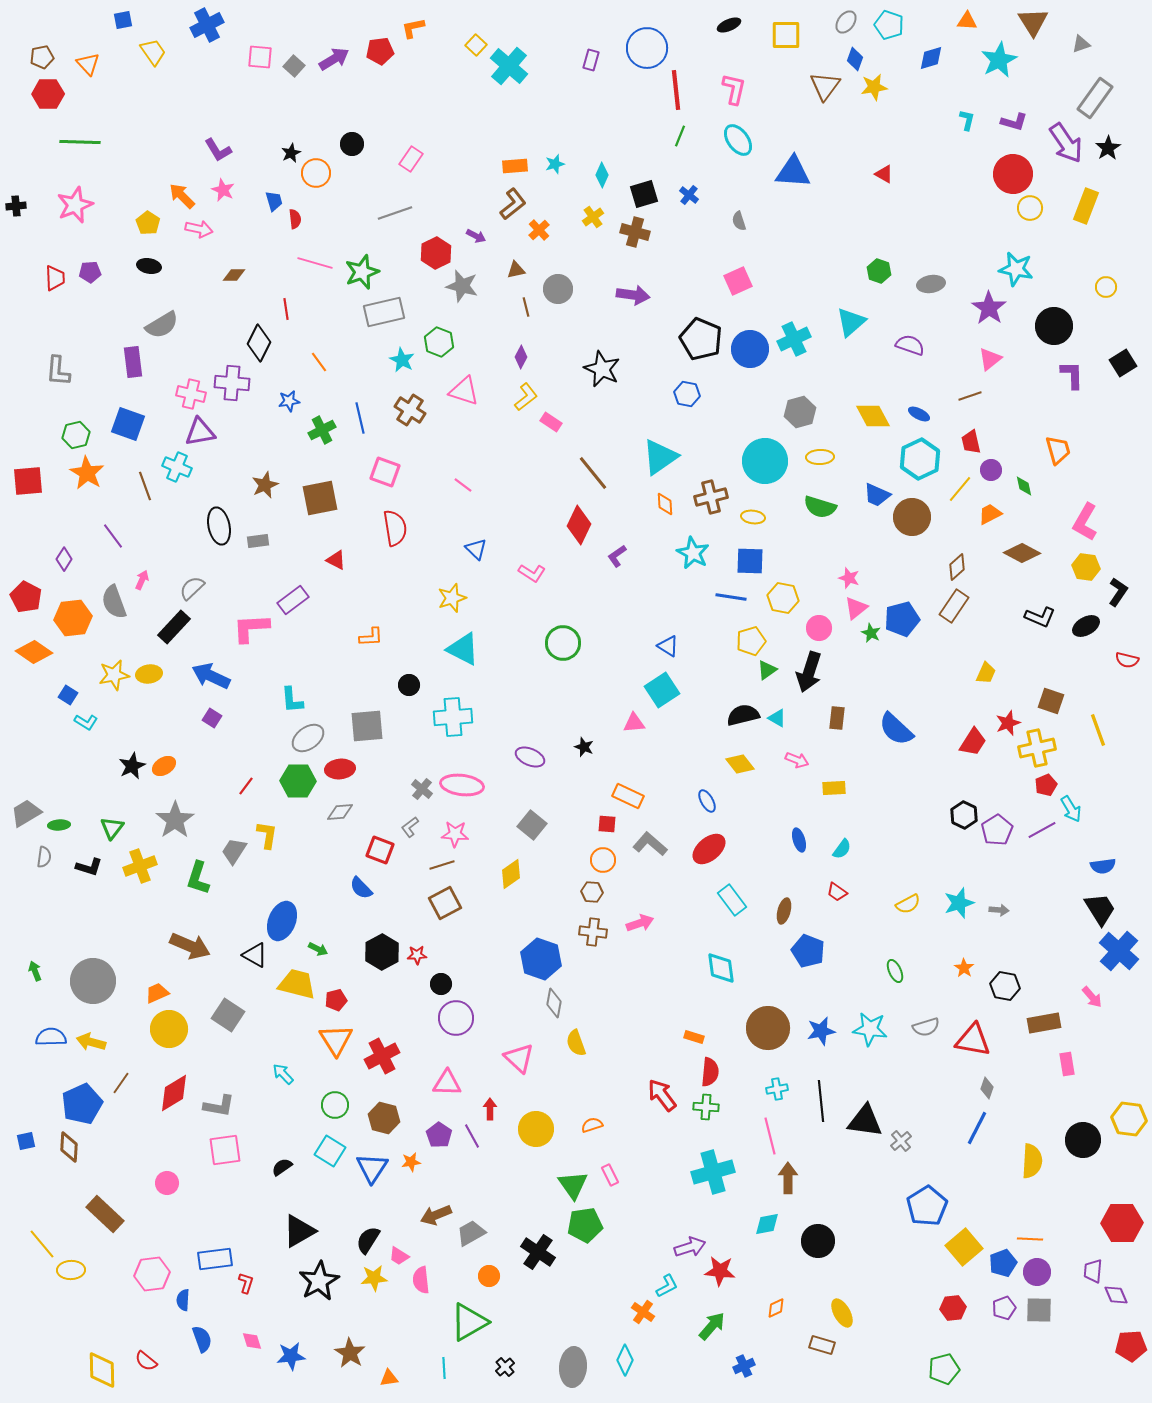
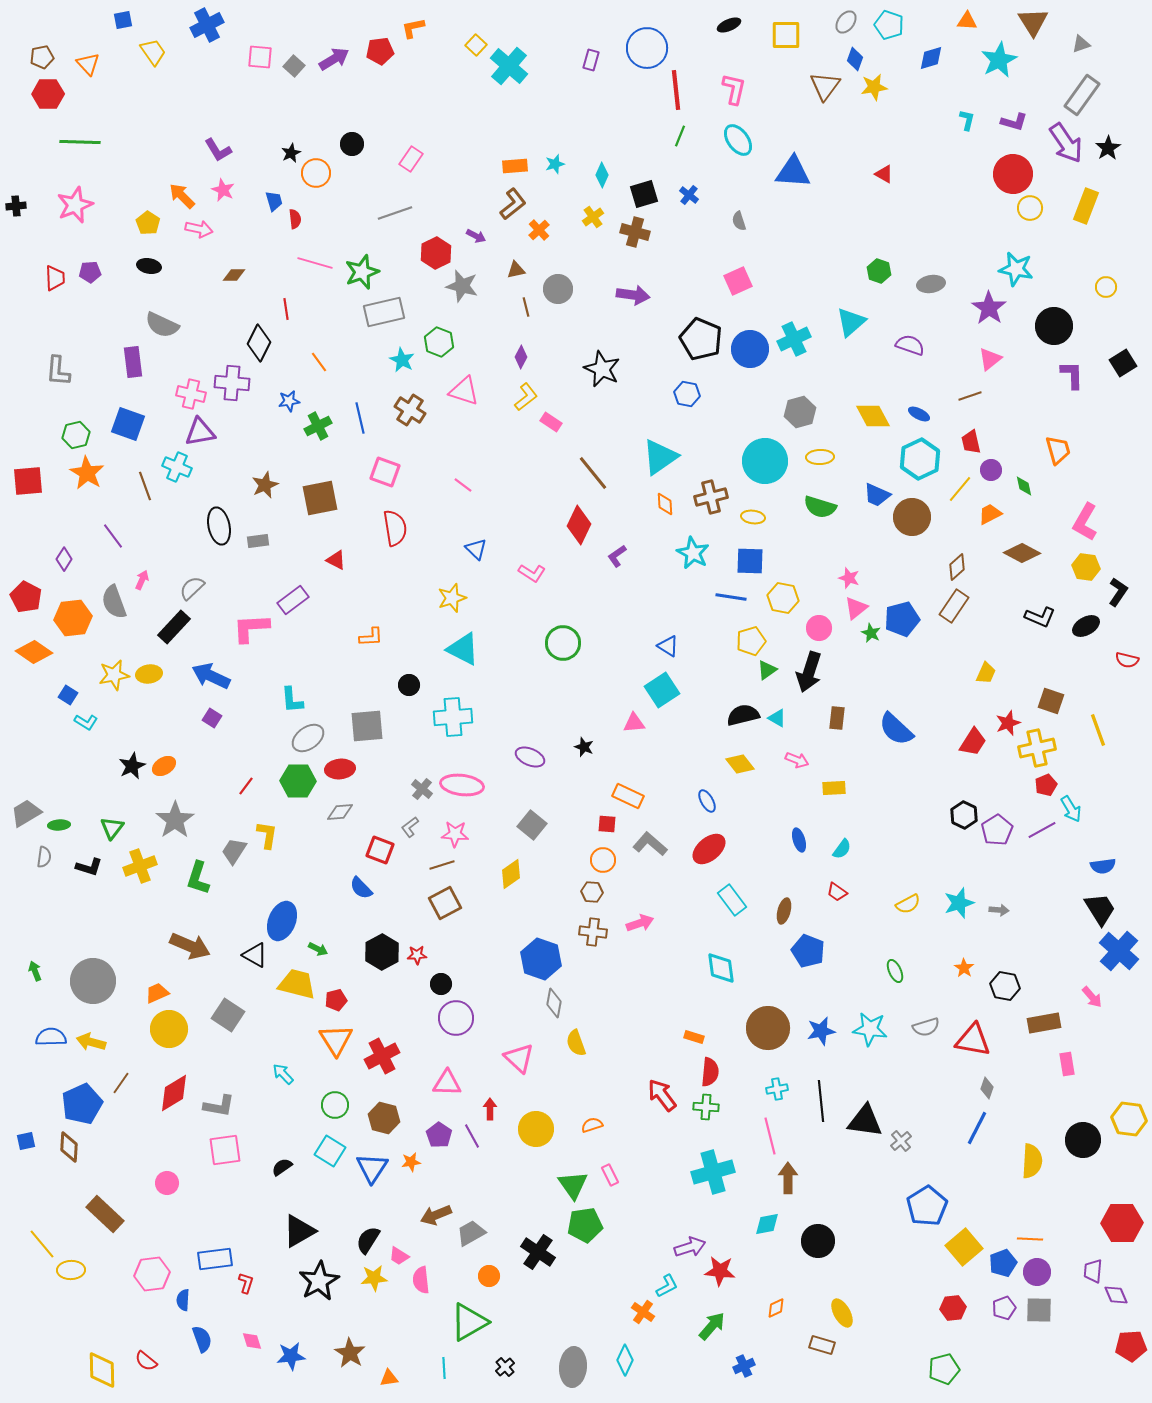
gray rectangle at (1095, 98): moved 13 px left, 3 px up
gray semicircle at (162, 325): rotated 56 degrees clockwise
green cross at (322, 430): moved 4 px left, 4 px up
